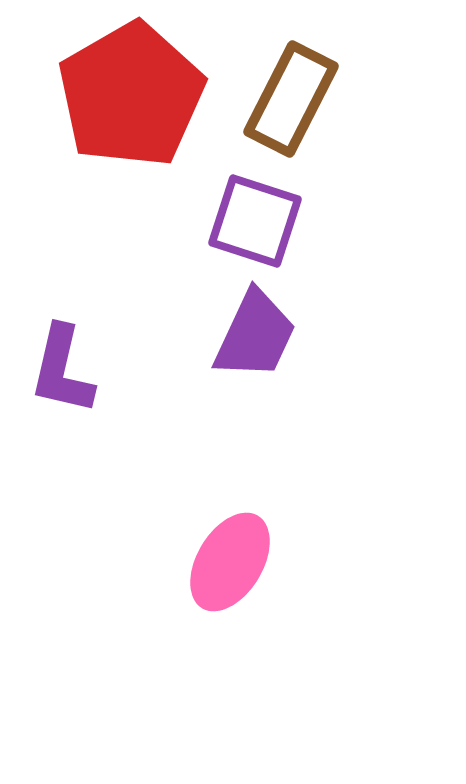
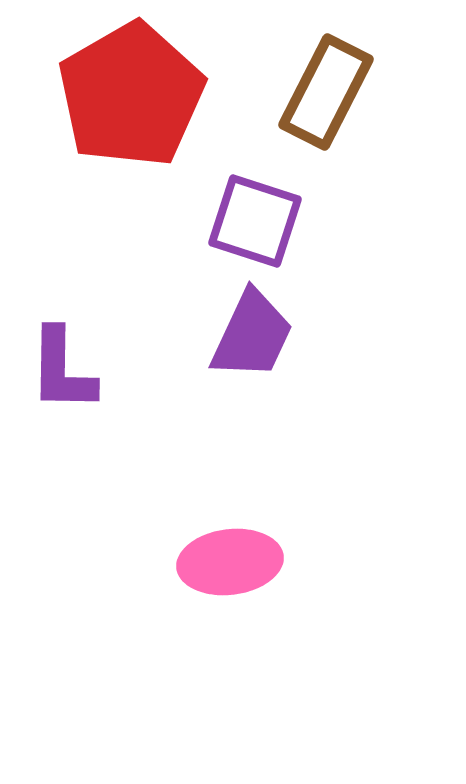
brown rectangle: moved 35 px right, 7 px up
purple trapezoid: moved 3 px left
purple L-shape: rotated 12 degrees counterclockwise
pink ellipse: rotated 52 degrees clockwise
